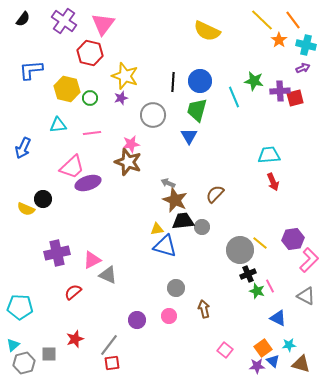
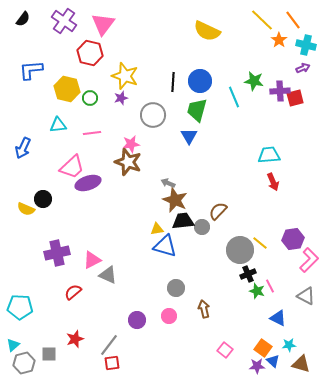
brown semicircle at (215, 194): moved 3 px right, 17 px down
orange square at (263, 348): rotated 18 degrees counterclockwise
